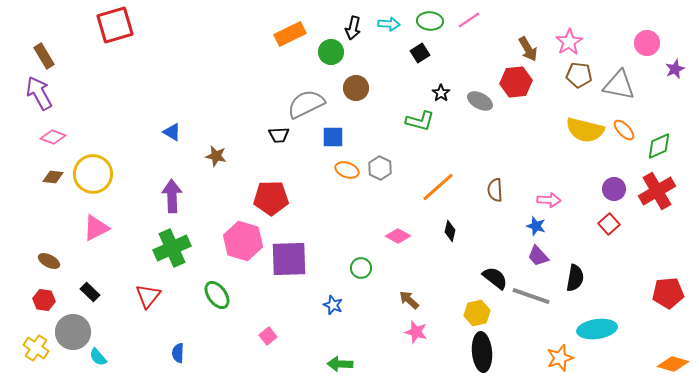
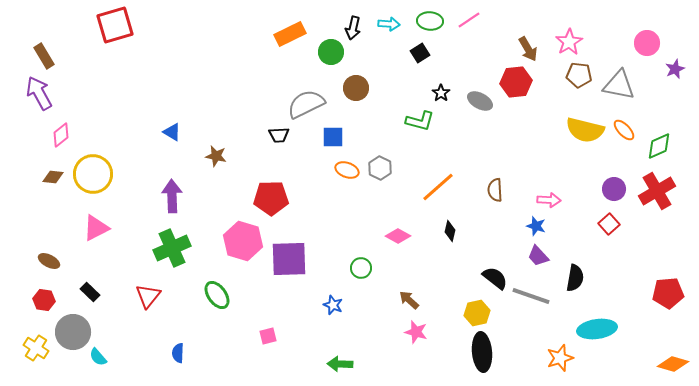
pink diamond at (53, 137): moved 8 px right, 2 px up; rotated 60 degrees counterclockwise
pink square at (268, 336): rotated 24 degrees clockwise
